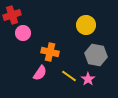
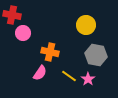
red cross: rotated 30 degrees clockwise
